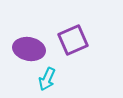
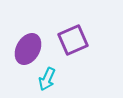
purple ellipse: moved 1 px left; rotated 72 degrees counterclockwise
